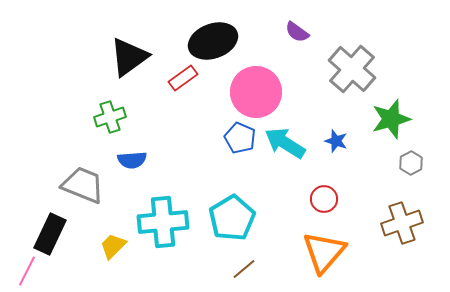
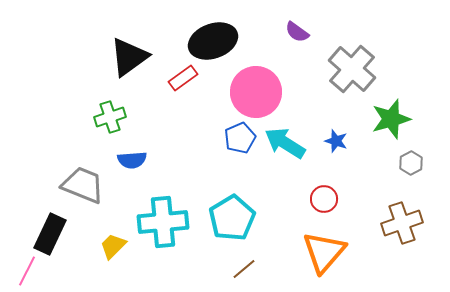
blue pentagon: rotated 24 degrees clockwise
